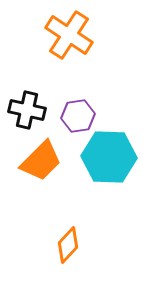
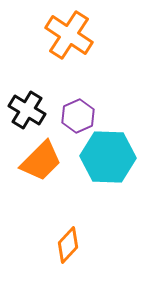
black cross: rotated 18 degrees clockwise
purple hexagon: rotated 16 degrees counterclockwise
cyan hexagon: moved 1 px left
